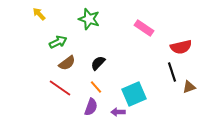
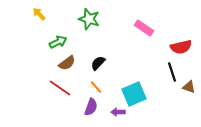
brown triangle: rotated 40 degrees clockwise
